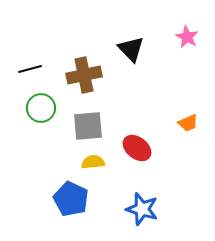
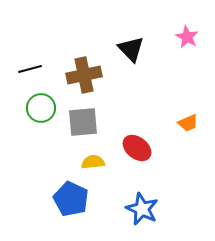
gray square: moved 5 px left, 4 px up
blue star: rotated 8 degrees clockwise
